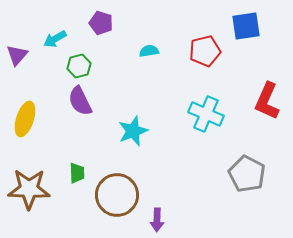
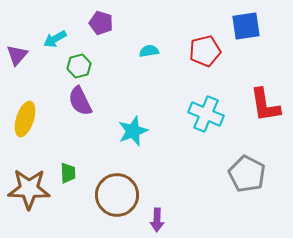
red L-shape: moved 2 px left, 4 px down; rotated 33 degrees counterclockwise
green trapezoid: moved 9 px left
